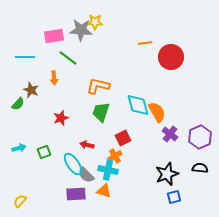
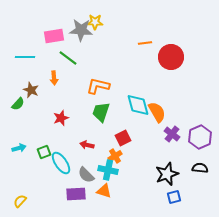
purple cross: moved 2 px right
cyan ellipse: moved 12 px left, 1 px up
